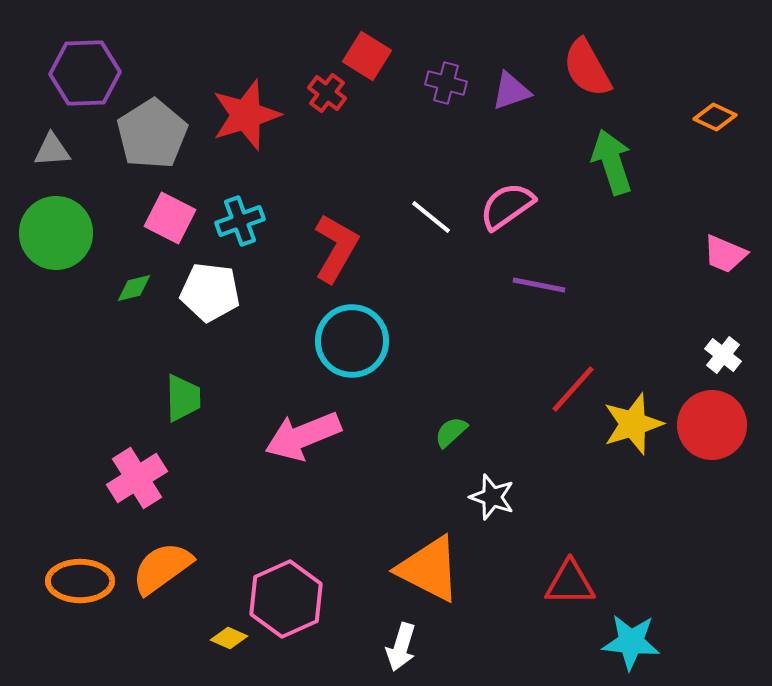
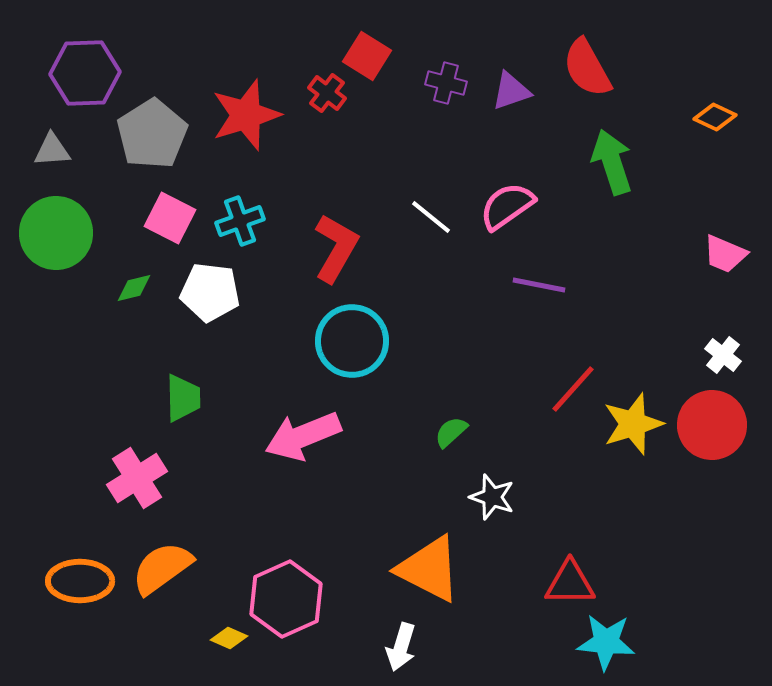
cyan star: moved 25 px left
